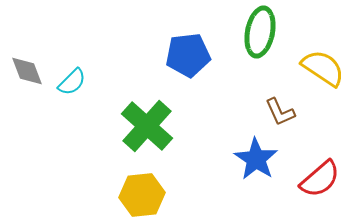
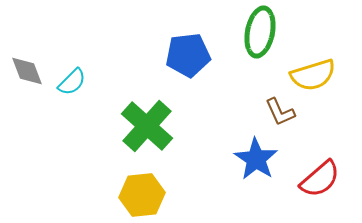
yellow semicircle: moved 10 px left, 7 px down; rotated 129 degrees clockwise
